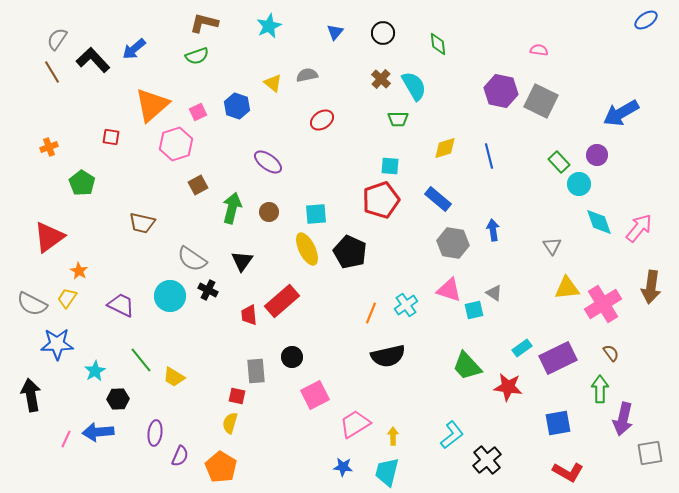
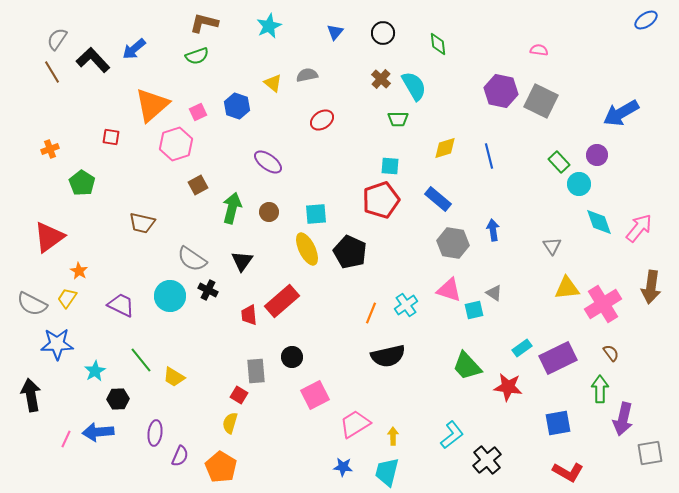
orange cross at (49, 147): moved 1 px right, 2 px down
red square at (237, 396): moved 2 px right, 1 px up; rotated 18 degrees clockwise
